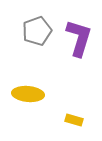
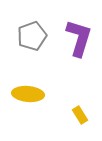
gray pentagon: moved 5 px left, 5 px down
yellow rectangle: moved 6 px right, 5 px up; rotated 42 degrees clockwise
